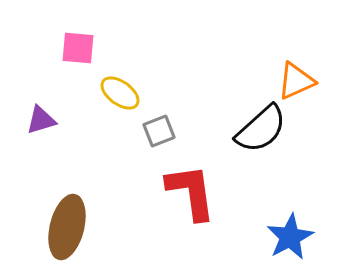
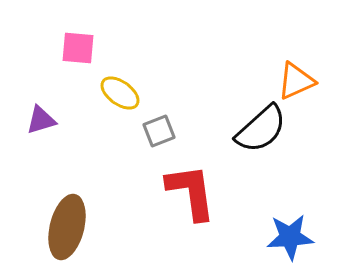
blue star: rotated 24 degrees clockwise
